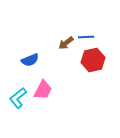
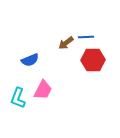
red hexagon: rotated 10 degrees clockwise
cyan L-shape: rotated 30 degrees counterclockwise
